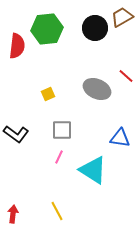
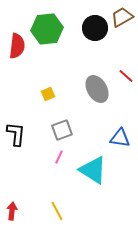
gray ellipse: rotated 36 degrees clockwise
gray square: rotated 20 degrees counterclockwise
black L-shape: rotated 120 degrees counterclockwise
red arrow: moved 1 px left, 3 px up
